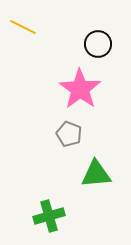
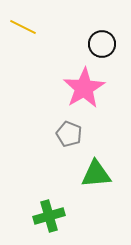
black circle: moved 4 px right
pink star: moved 4 px right, 1 px up; rotated 6 degrees clockwise
